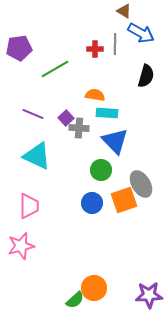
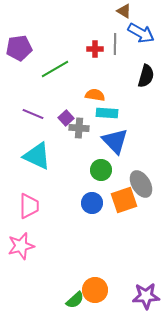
orange circle: moved 1 px right, 2 px down
purple star: moved 3 px left, 1 px down
